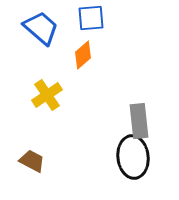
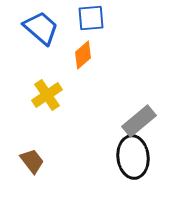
gray rectangle: rotated 56 degrees clockwise
brown trapezoid: rotated 24 degrees clockwise
